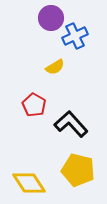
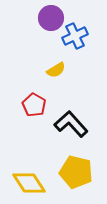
yellow semicircle: moved 1 px right, 3 px down
yellow pentagon: moved 2 px left, 2 px down
